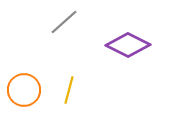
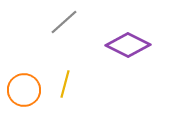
yellow line: moved 4 px left, 6 px up
